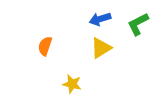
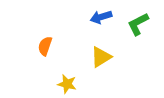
blue arrow: moved 1 px right, 2 px up
yellow triangle: moved 9 px down
yellow star: moved 5 px left
